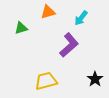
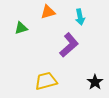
cyan arrow: moved 1 px left, 1 px up; rotated 49 degrees counterclockwise
black star: moved 3 px down
